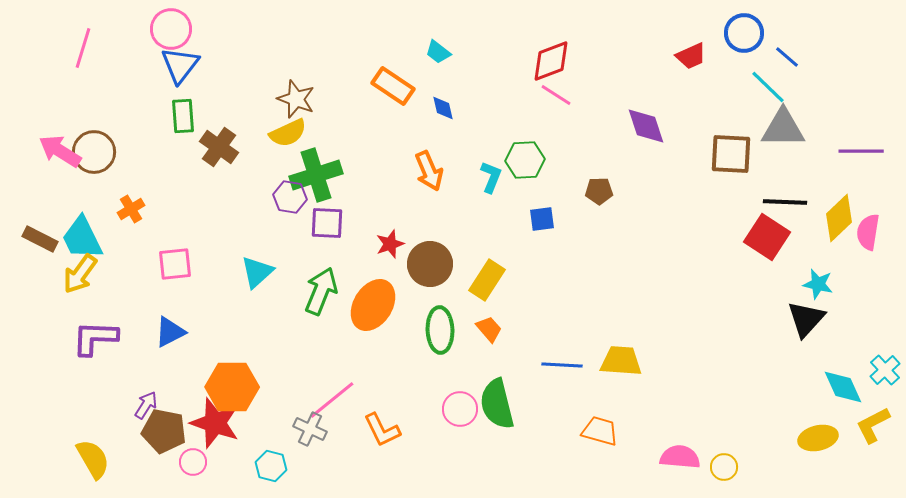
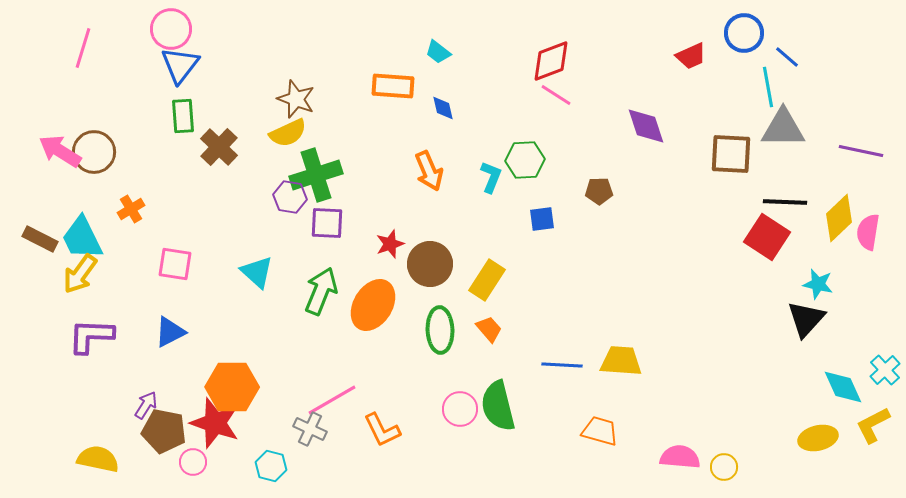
orange rectangle at (393, 86): rotated 30 degrees counterclockwise
cyan line at (768, 87): rotated 36 degrees clockwise
brown cross at (219, 147): rotated 9 degrees clockwise
purple line at (861, 151): rotated 12 degrees clockwise
pink square at (175, 264): rotated 15 degrees clockwise
cyan triangle at (257, 272): rotated 36 degrees counterclockwise
purple L-shape at (95, 338): moved 4 px left, 2 px up
pink line at (332, 400): rotated 9 degrees clockwise
green semicircle at (497, 404): moved 1 px right, 2 px down
yellow semicircle at (93, 459): moved 5 px right; rotated 48 degrees counterclockwise
